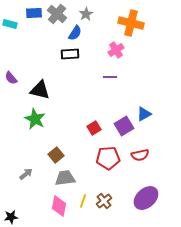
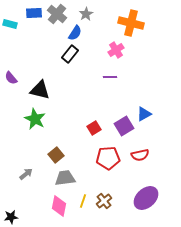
black rectangle: rotated 48 degrees counterclockwise
